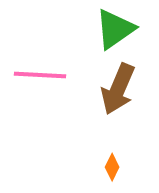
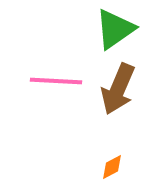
pink line: moved 16 px right, 6 px down
orange diamond: rotated 36 degrees clockwise
